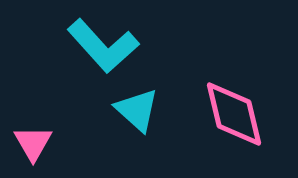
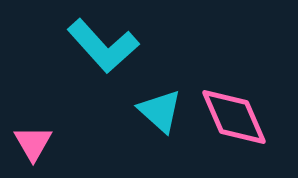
cyan triangle: moved 23 px right, 1 px down
pink diamond: moved 3 px down; rotated 10 degrees counterclockwise
